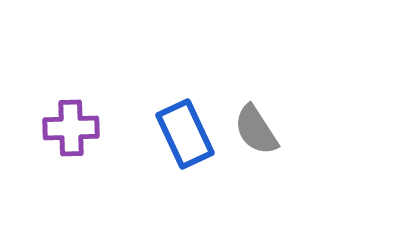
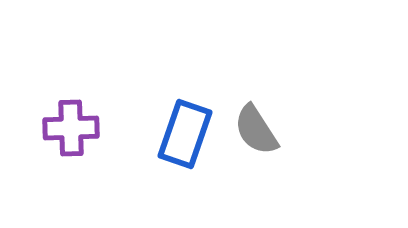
blue rectangle: rotated 44 degrees clockwise
